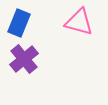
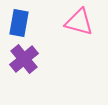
blue rectangle: rotated 12 degrees counterclockwise
